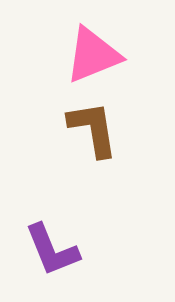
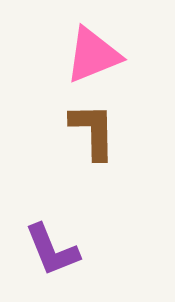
brown L-shape: moved 2 px down; rotated 8 degrees clockwise
